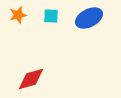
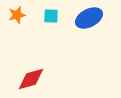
orange star: moved 1 px left
